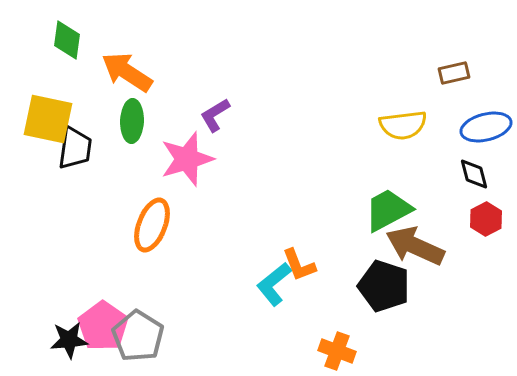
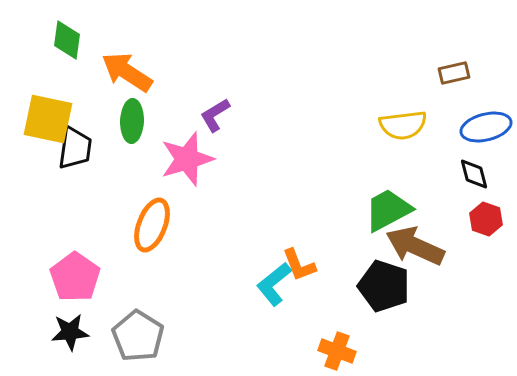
red hexagon: rotated 12 degrees counterclockwise
pink pentagon: moved 28 px left, 49 px up
black star: moved 1 px right, 8 px up
